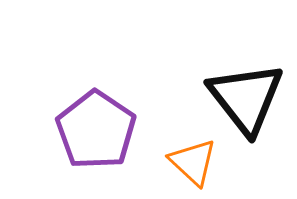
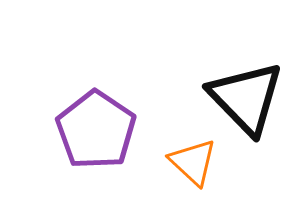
black triangle: rotated 6 degrees counterclockwise
